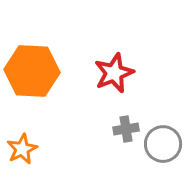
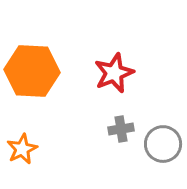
gray cross: moved 5 px left
